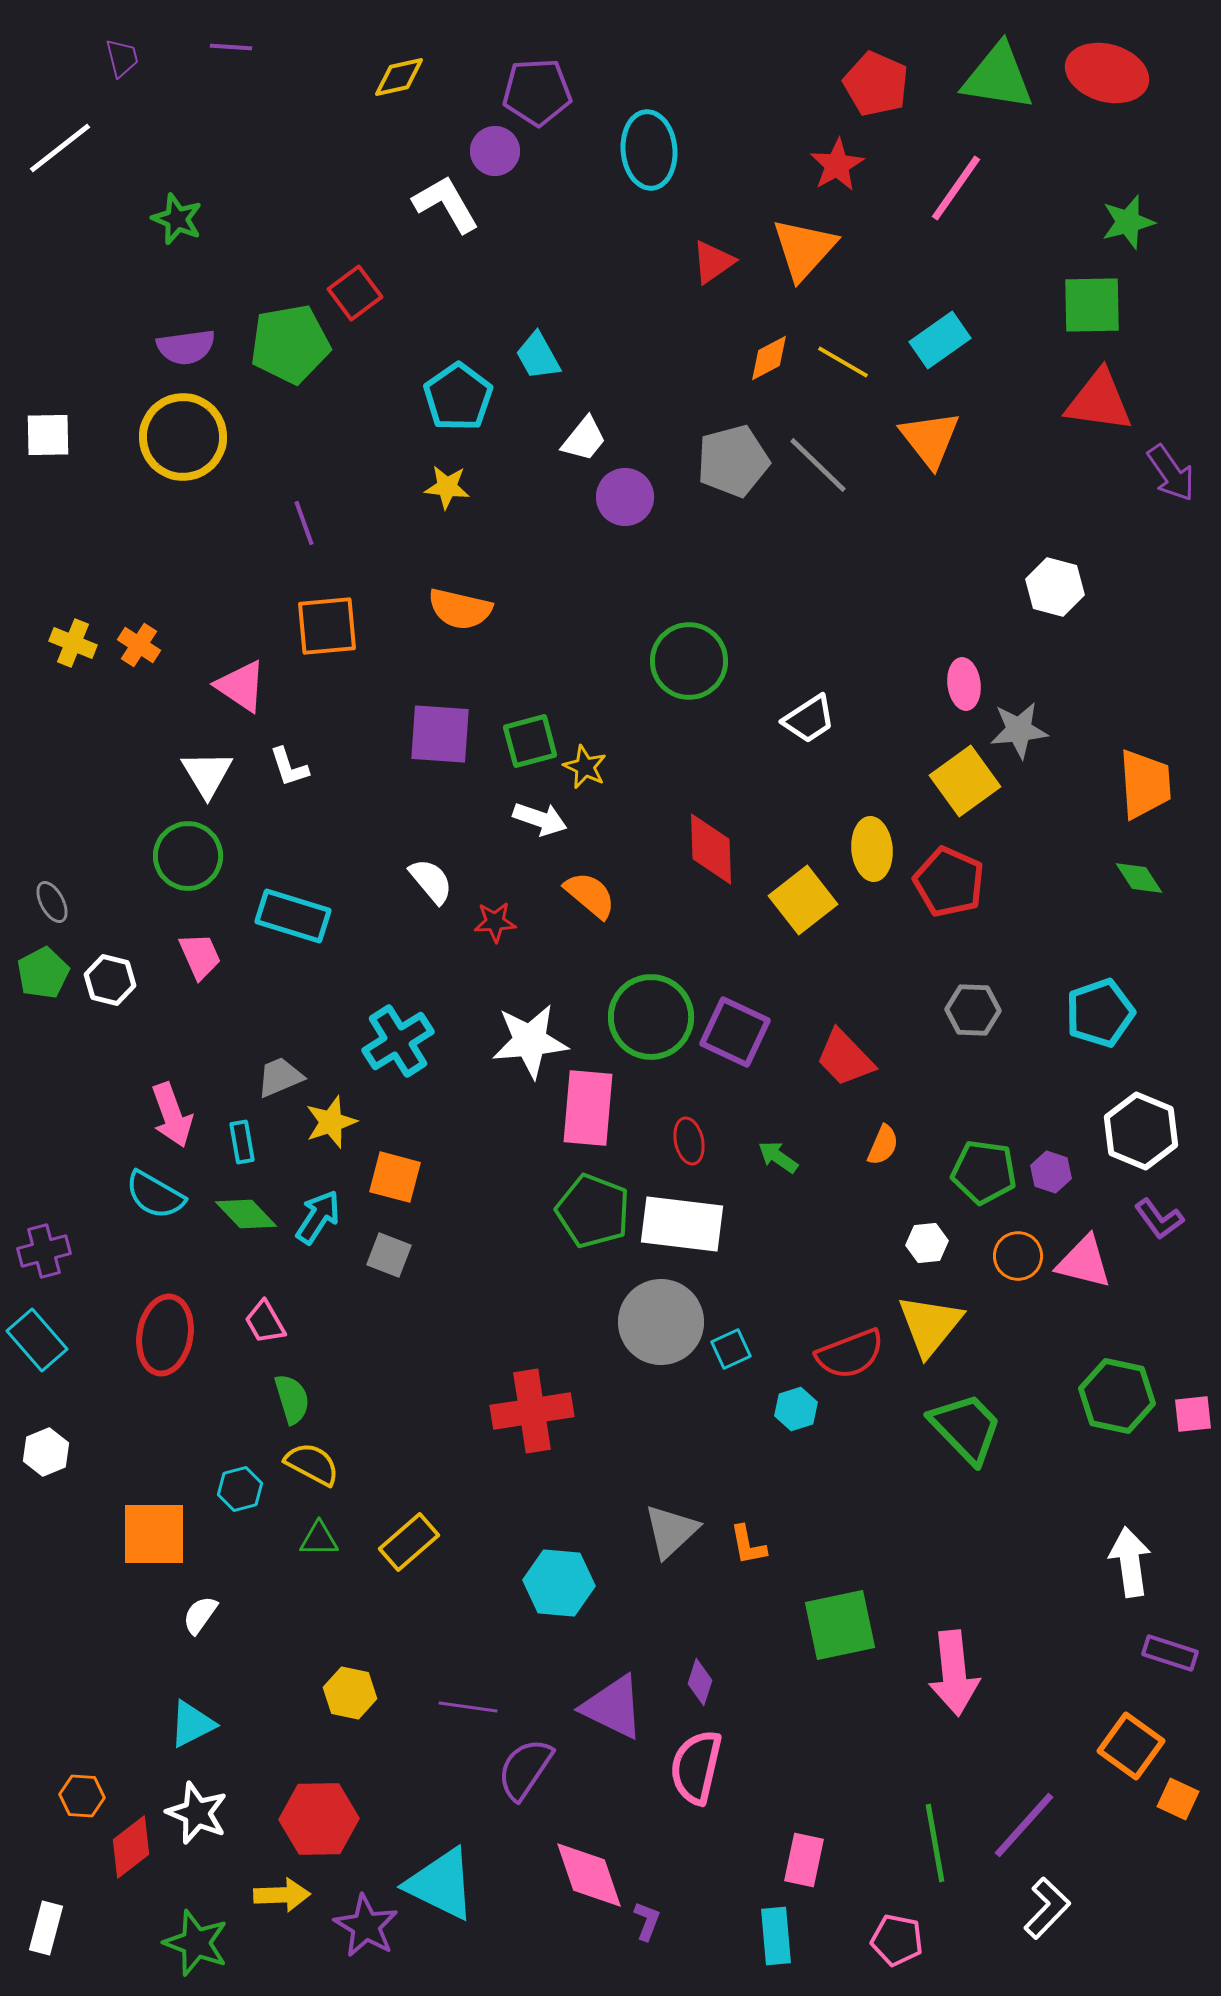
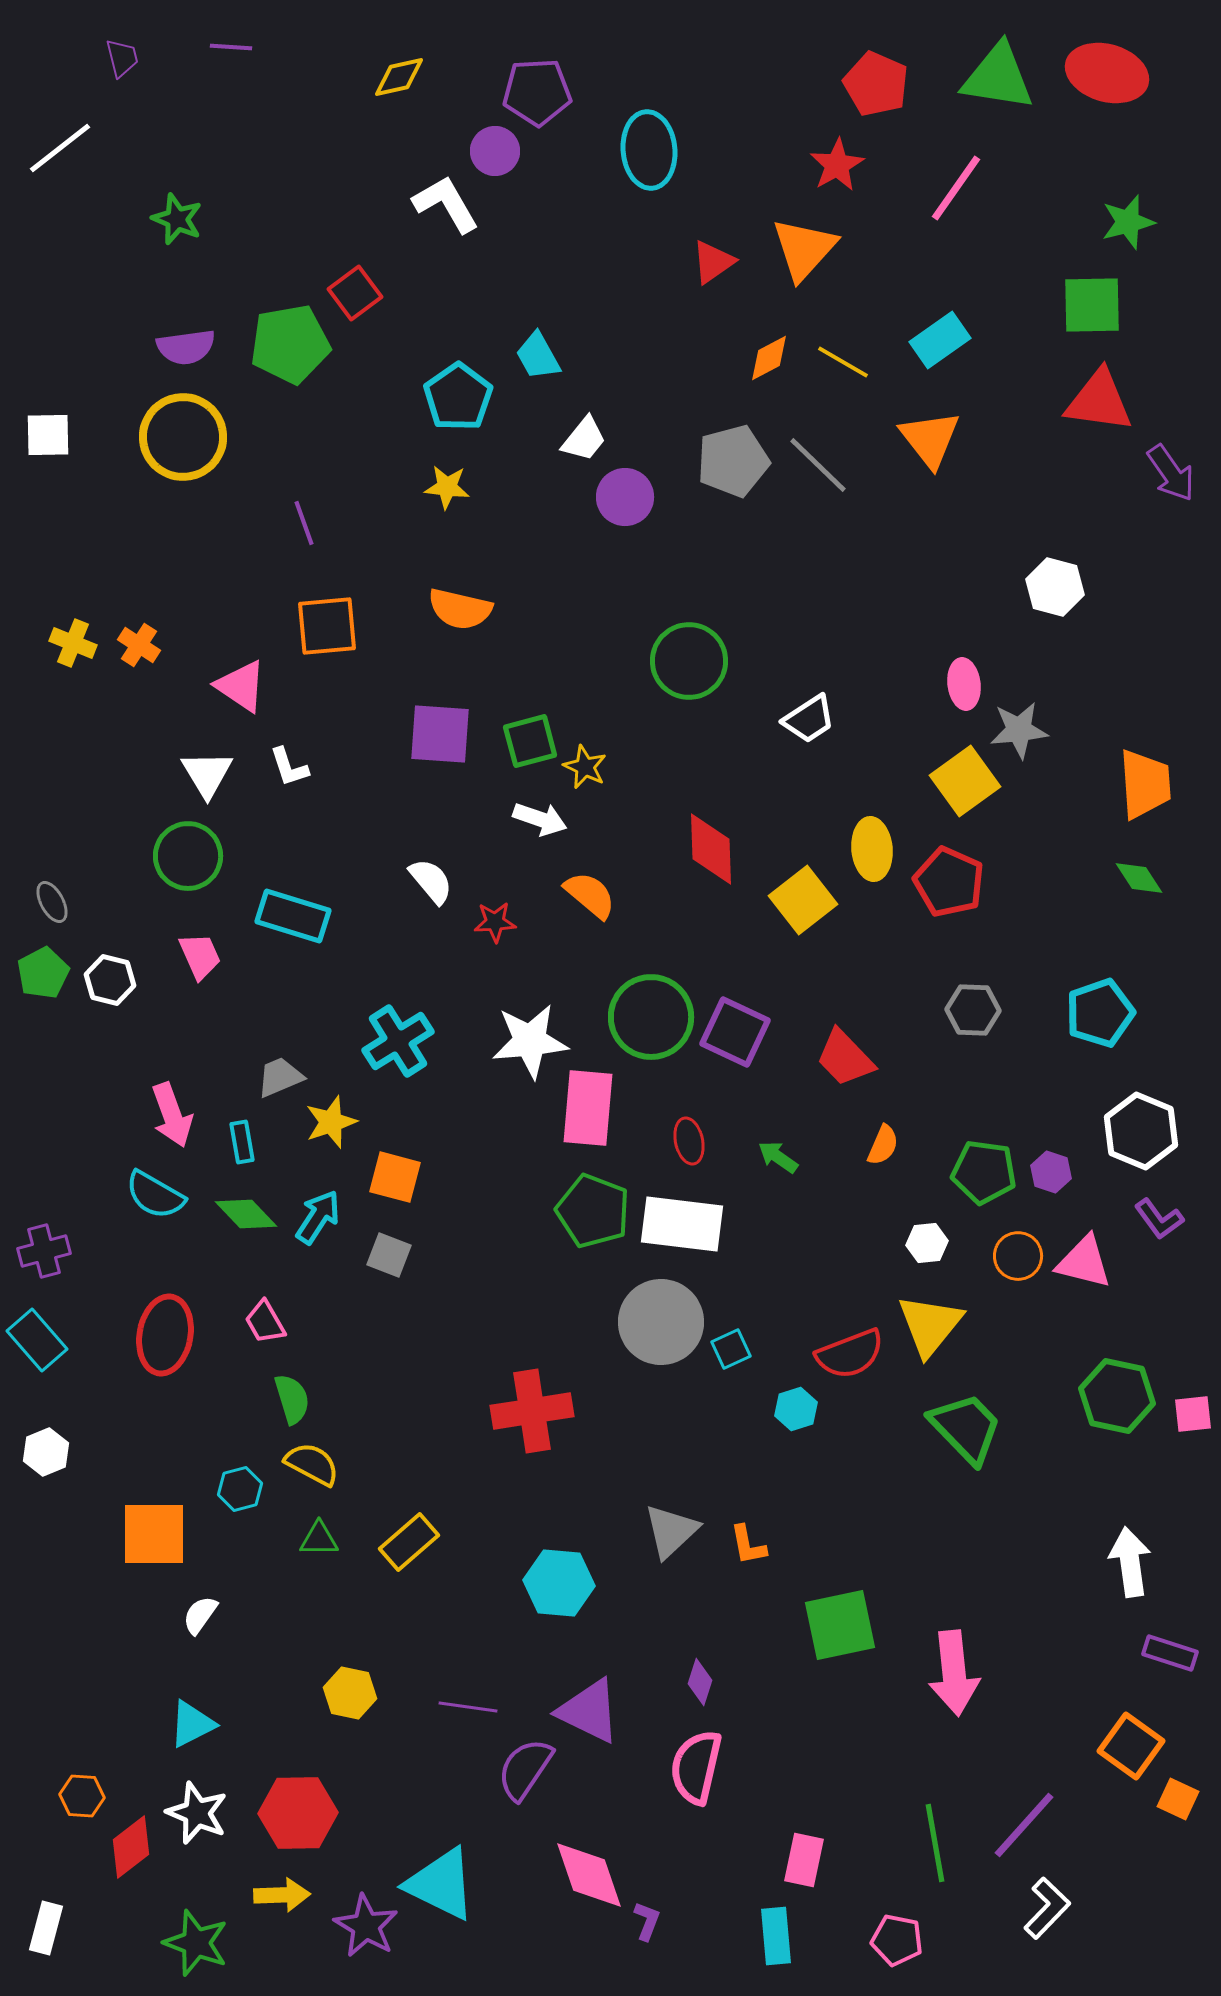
purple triangle at (613, 1707): moved 24 px left, 4 px down
red hexagon at (319, 1819): moved 21 px left, 6 px up
